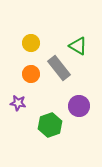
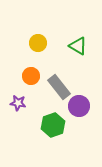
yellow circle: moved 7 px right
gray rectangle: moved 19 px down
orange circle: moved 2 px down
green hexagon: moved 3 px right
